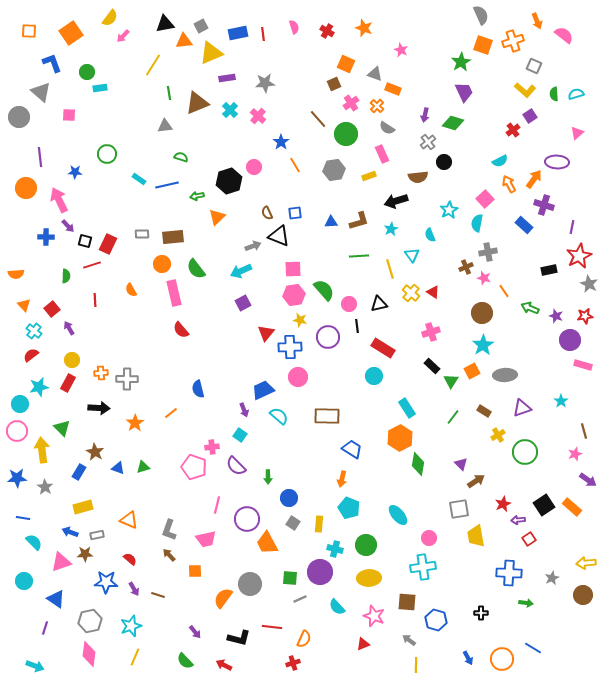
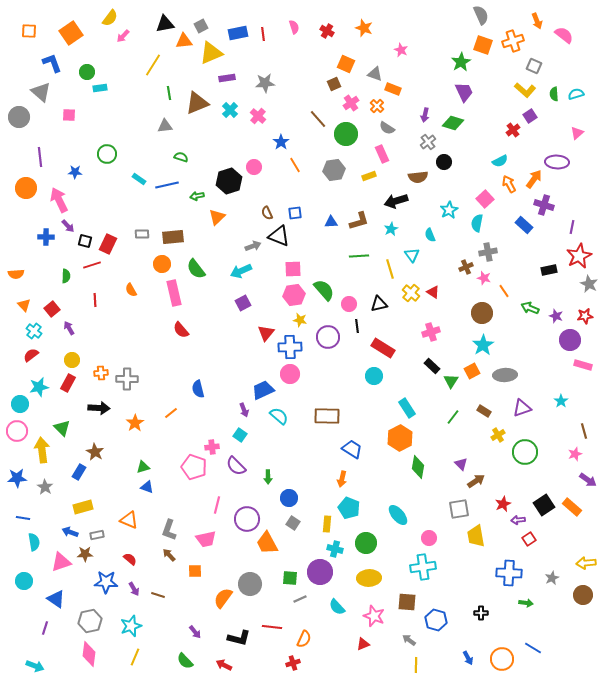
pink circle at (298, 377): moved 8 px left, 3 px up
green diamond at (418, 464): moved 3 px down
blue triangle at (118, 468): moved 29 px right, 19 px down
yellow rectangle at (319, 524): moved 8 px right
cyan semicircle at (34, 542): rotated 36 degrees clockwise
green circle at (366, 545): moved 2 px up
